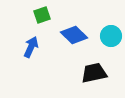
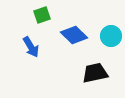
blue arrow: rotated 125 degrees clockwise
black trapezoid: moved 1 px right
